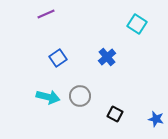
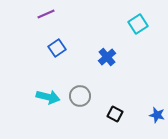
cyan square: moved 1 px right; rotated 24 degrees clockwise
blue square: moved 1 px left, 10 px up
blue star: moved 1 px right, 4 px up
